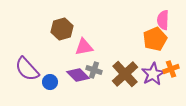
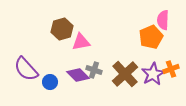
orange pentagon: moved 4 px left, 2 px up
pink triangle: moved 3 px left, 5 px up
purple semicircle: moved 1 px left
